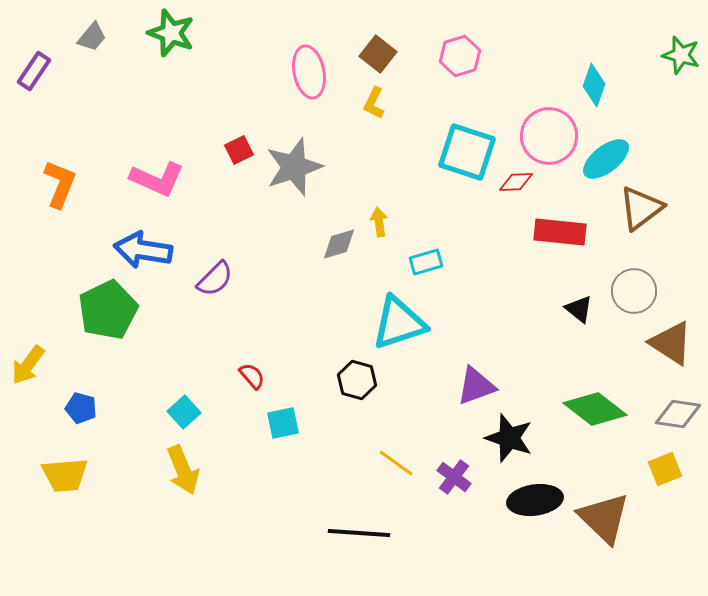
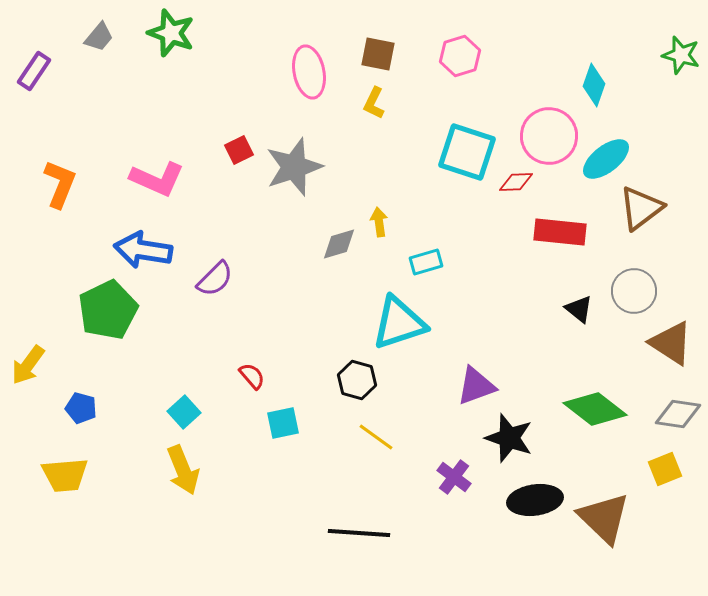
gray trapezoid at (92, 37): moved 7 px right
brown square at (378, 54): rotated 27 degrees counterclockwise
yellow line at (396, 463): moved 20 px left, 26 px up
